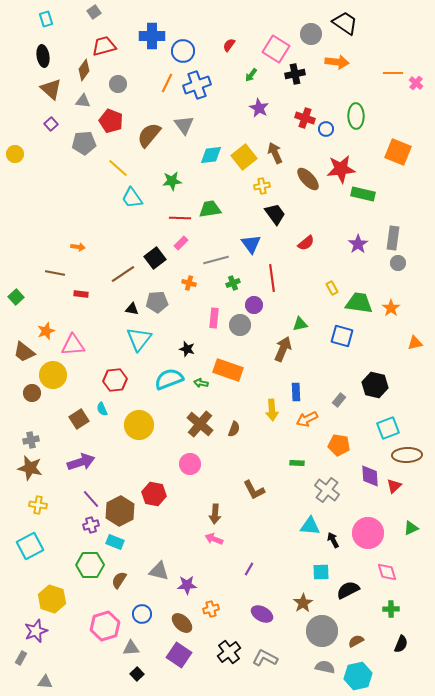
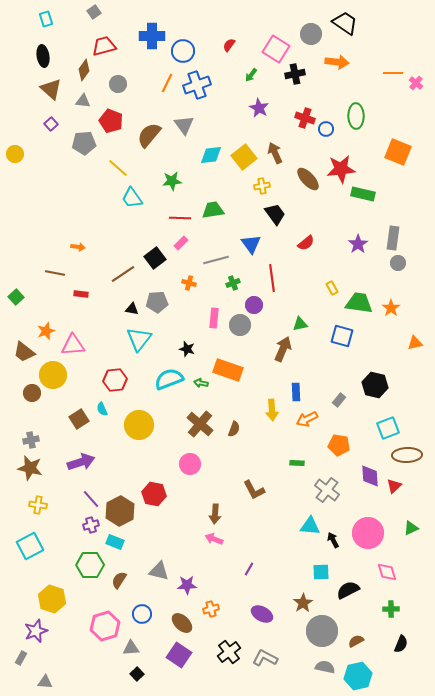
green trapezoid at (210, 209): moved 3 px right, 1 px down
